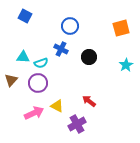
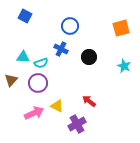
cyan star: moved 2 px left, 1 px down; rotated 16 degrees counterclockwise
